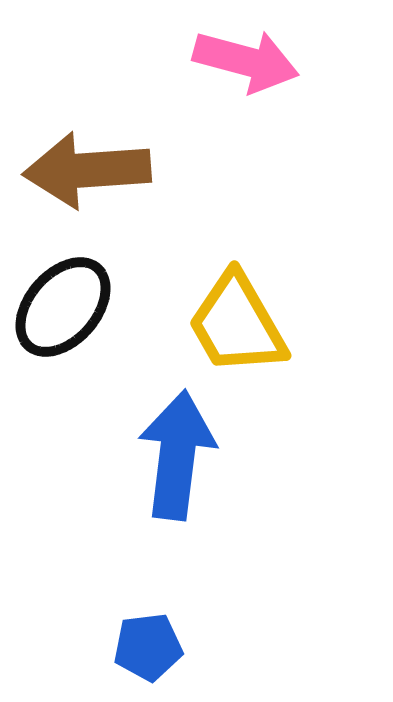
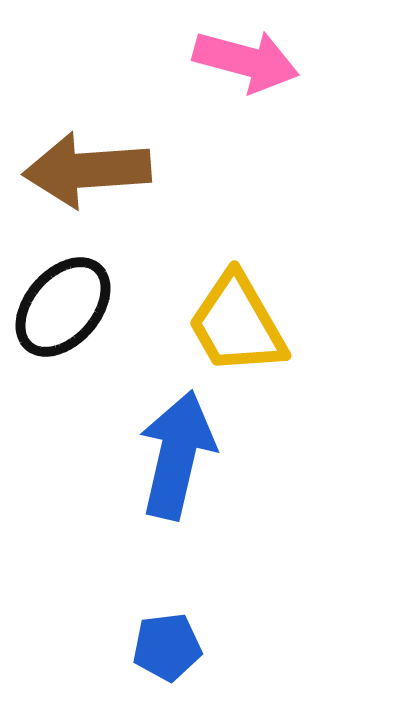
blue arrow: rotated 6 degrees clockwise
blue pentagon: moved 19 px right
